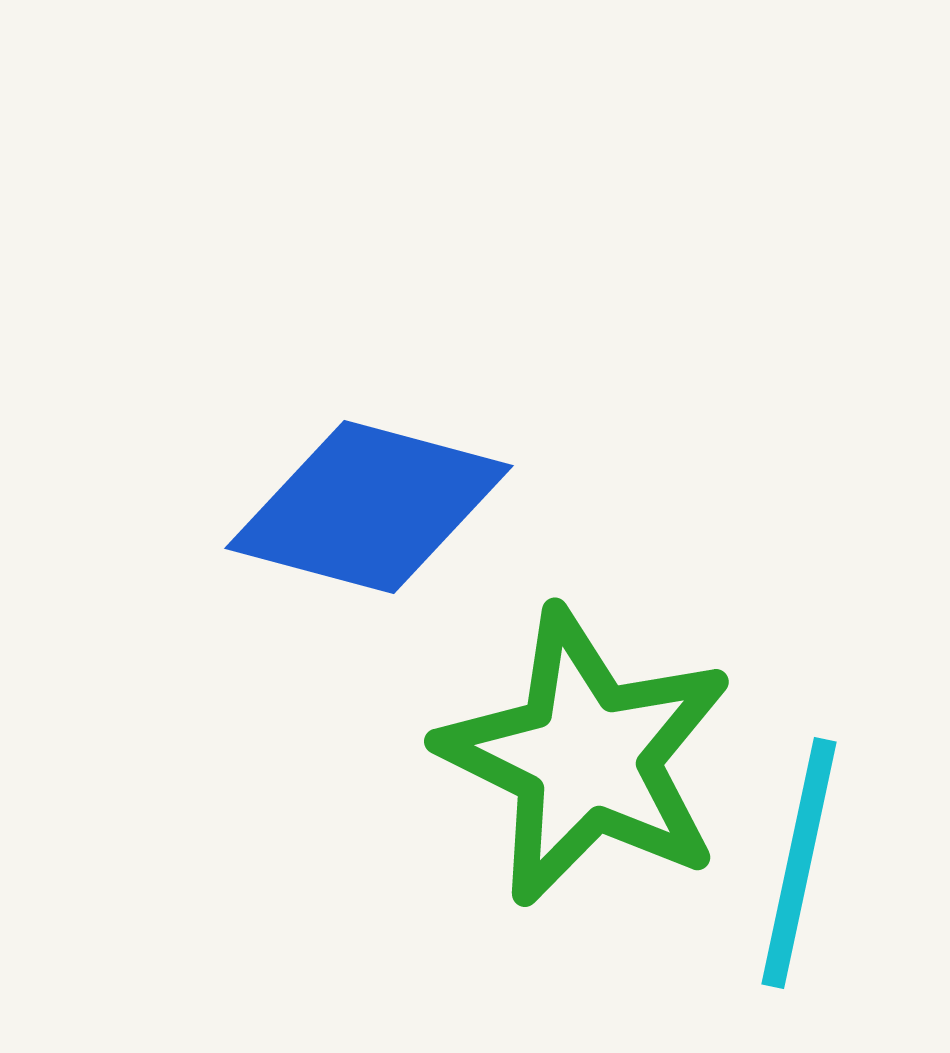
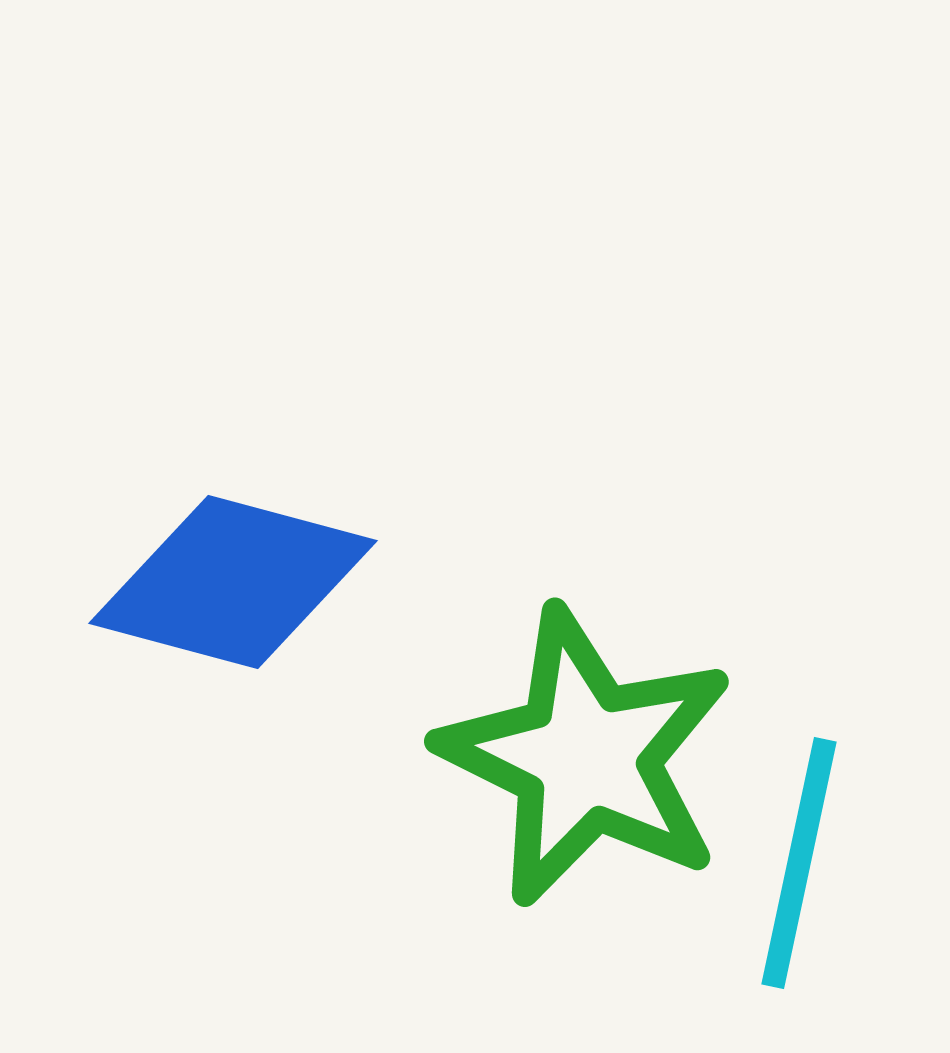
blue diamond: moved 136 px left, 75 px down
